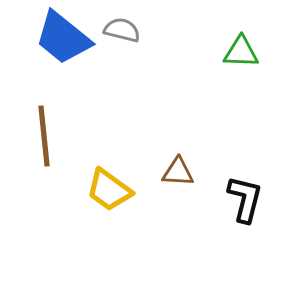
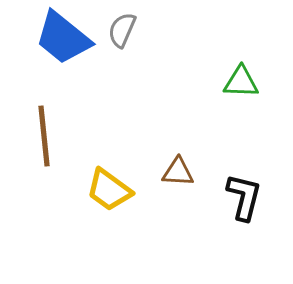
gray semicircle: rotated 81 degrees counterclockwise
green triangle: moved 30 px down
black L-shape: moved 1 px left, 2 px up
